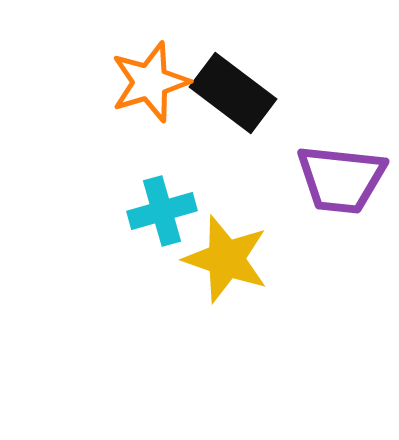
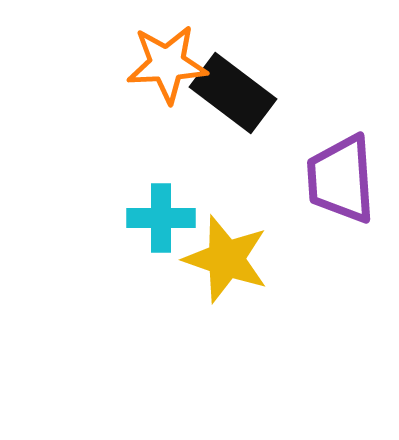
orange star: moved 17 px right, 18 px up; rotated 14 degrees clockwise
purple trapezoid: rotated 80 degrees clockwise
cyan cross: moved 1 px left, 7 px down; rotated 16 degrees clockwise
